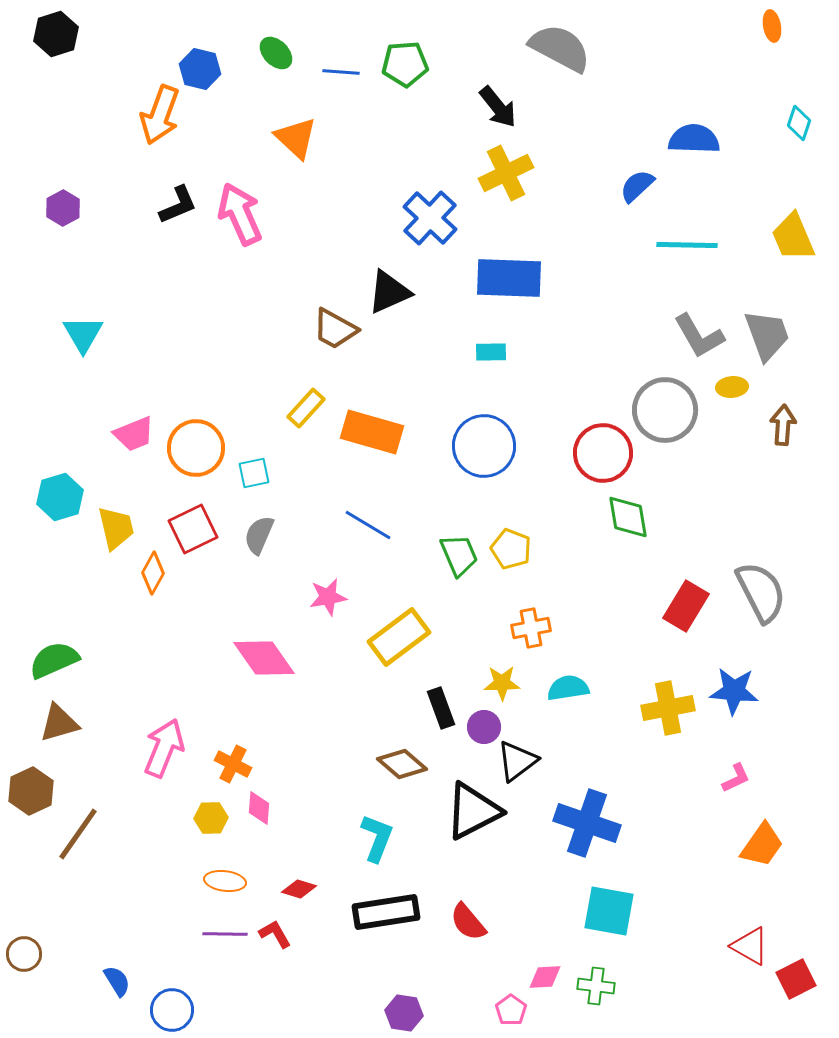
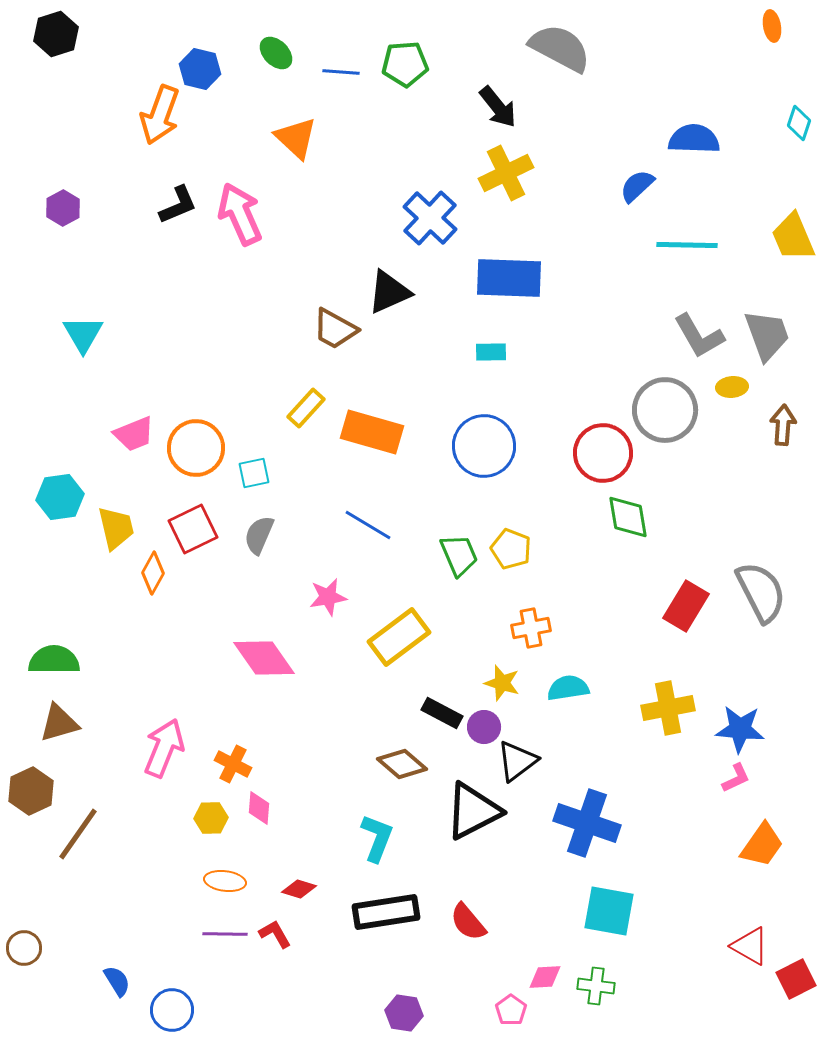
cyan hexagon at (60, 497): rotated 9 degrees clockwise
green semicircle at (54, 660): rotated 24 degrees clockwise
yellow star at (502, 683): rotated 18 degrees clockwise
blue star at (734, 691): moved 6 px right, 38 px down
black rectangle at (441, 708): moved 1 px right, 5 px down; rotated 42 degrees counterclockwise
brown circle at (24, 954): moved 6 px up
